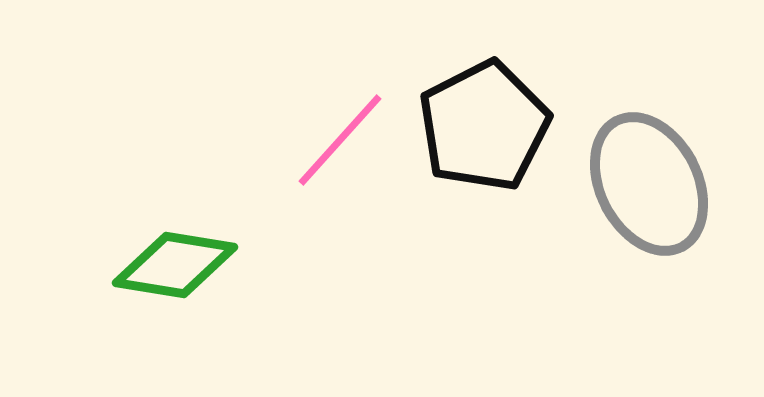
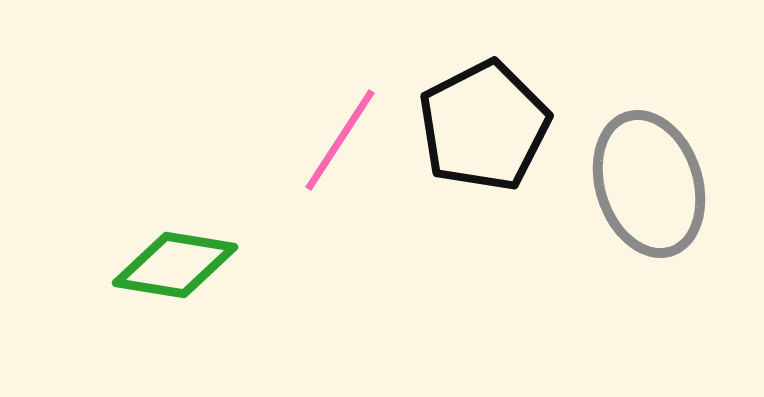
pink line: rotated 9 degrees counterclockwise
gray ellipse: rotated 9 degrees clockwise
